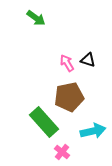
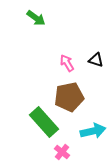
black triangle: moved 8 px right
